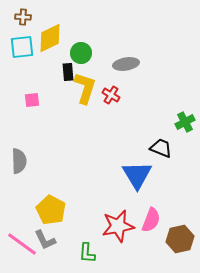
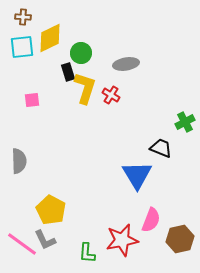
black rectangle: rotated 12 degrees counterclockwise
red star: moved 4 px right, 14 px down
